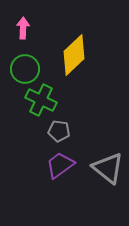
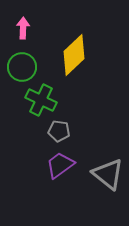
green circle: moved 3 px left, 2 px up
gray triangle: moved 6 px down
